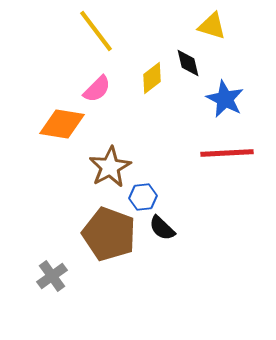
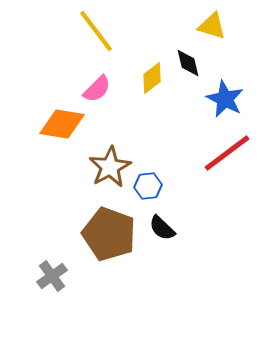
red line: rotated 34 degrees counterclockwise
blue hexagon: moved 5 px right, 11 px up
